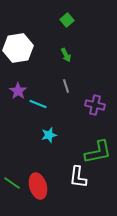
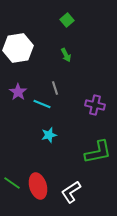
gray line: moved 11 px left, 2 px down
purple star: moved 1 px down
cyan line: moved 4 px right
white L-shape: moved 7 px left, 15 px down; rotated 50 degrees clockwise
